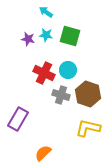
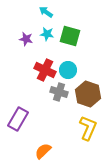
cyan star: moved 1 px right, 1 px up
purple star: moved 2 px left
red cross: moved 1 px right, 3 px up
gray cross: moved 2 px left, 3 px up
yellow L-shape: rotated 100 degrees clockwise
orange semicircle: moved 2 px up
